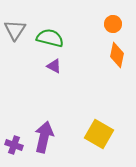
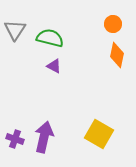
purple cross: moved 1 px right, 6 px up
